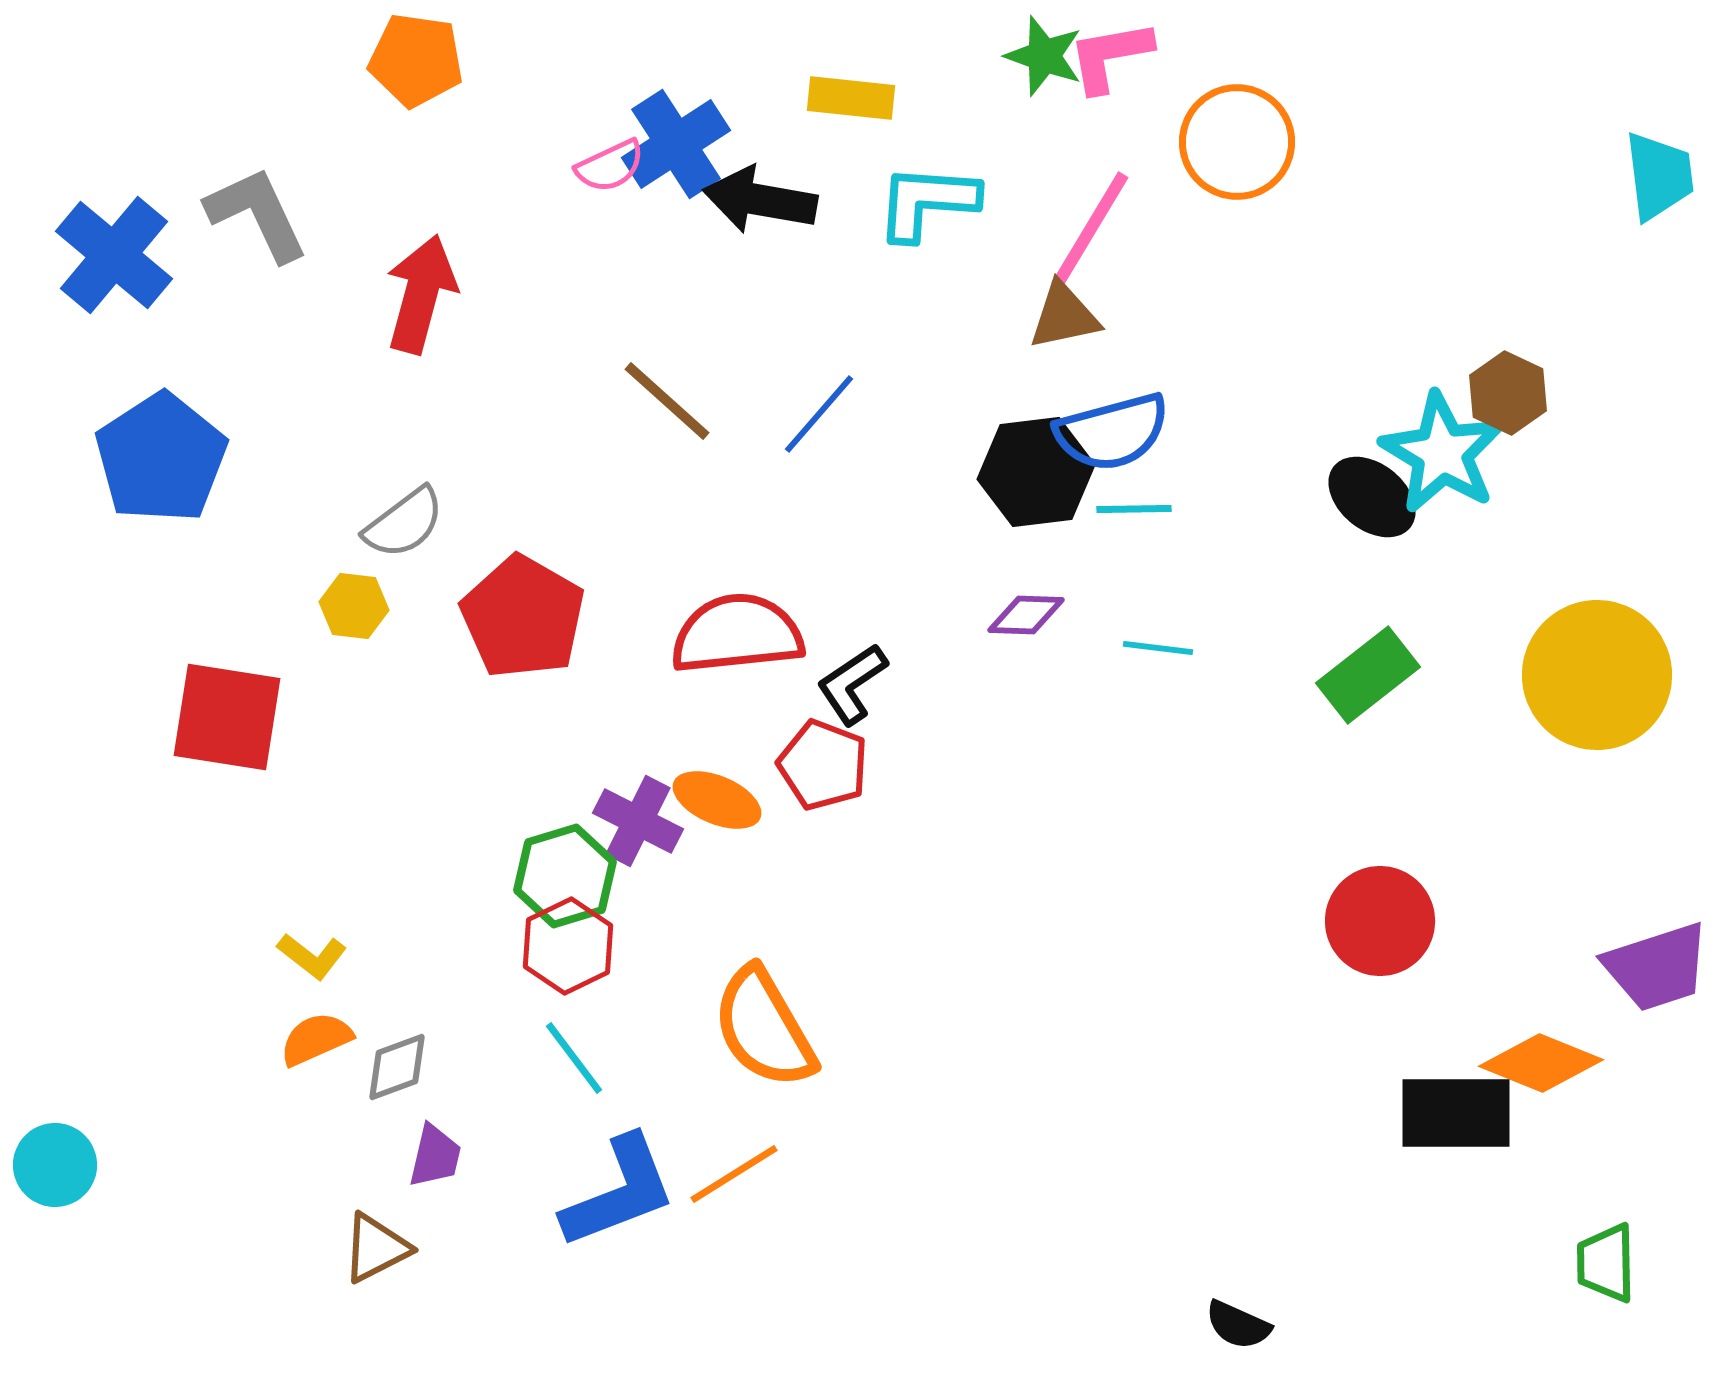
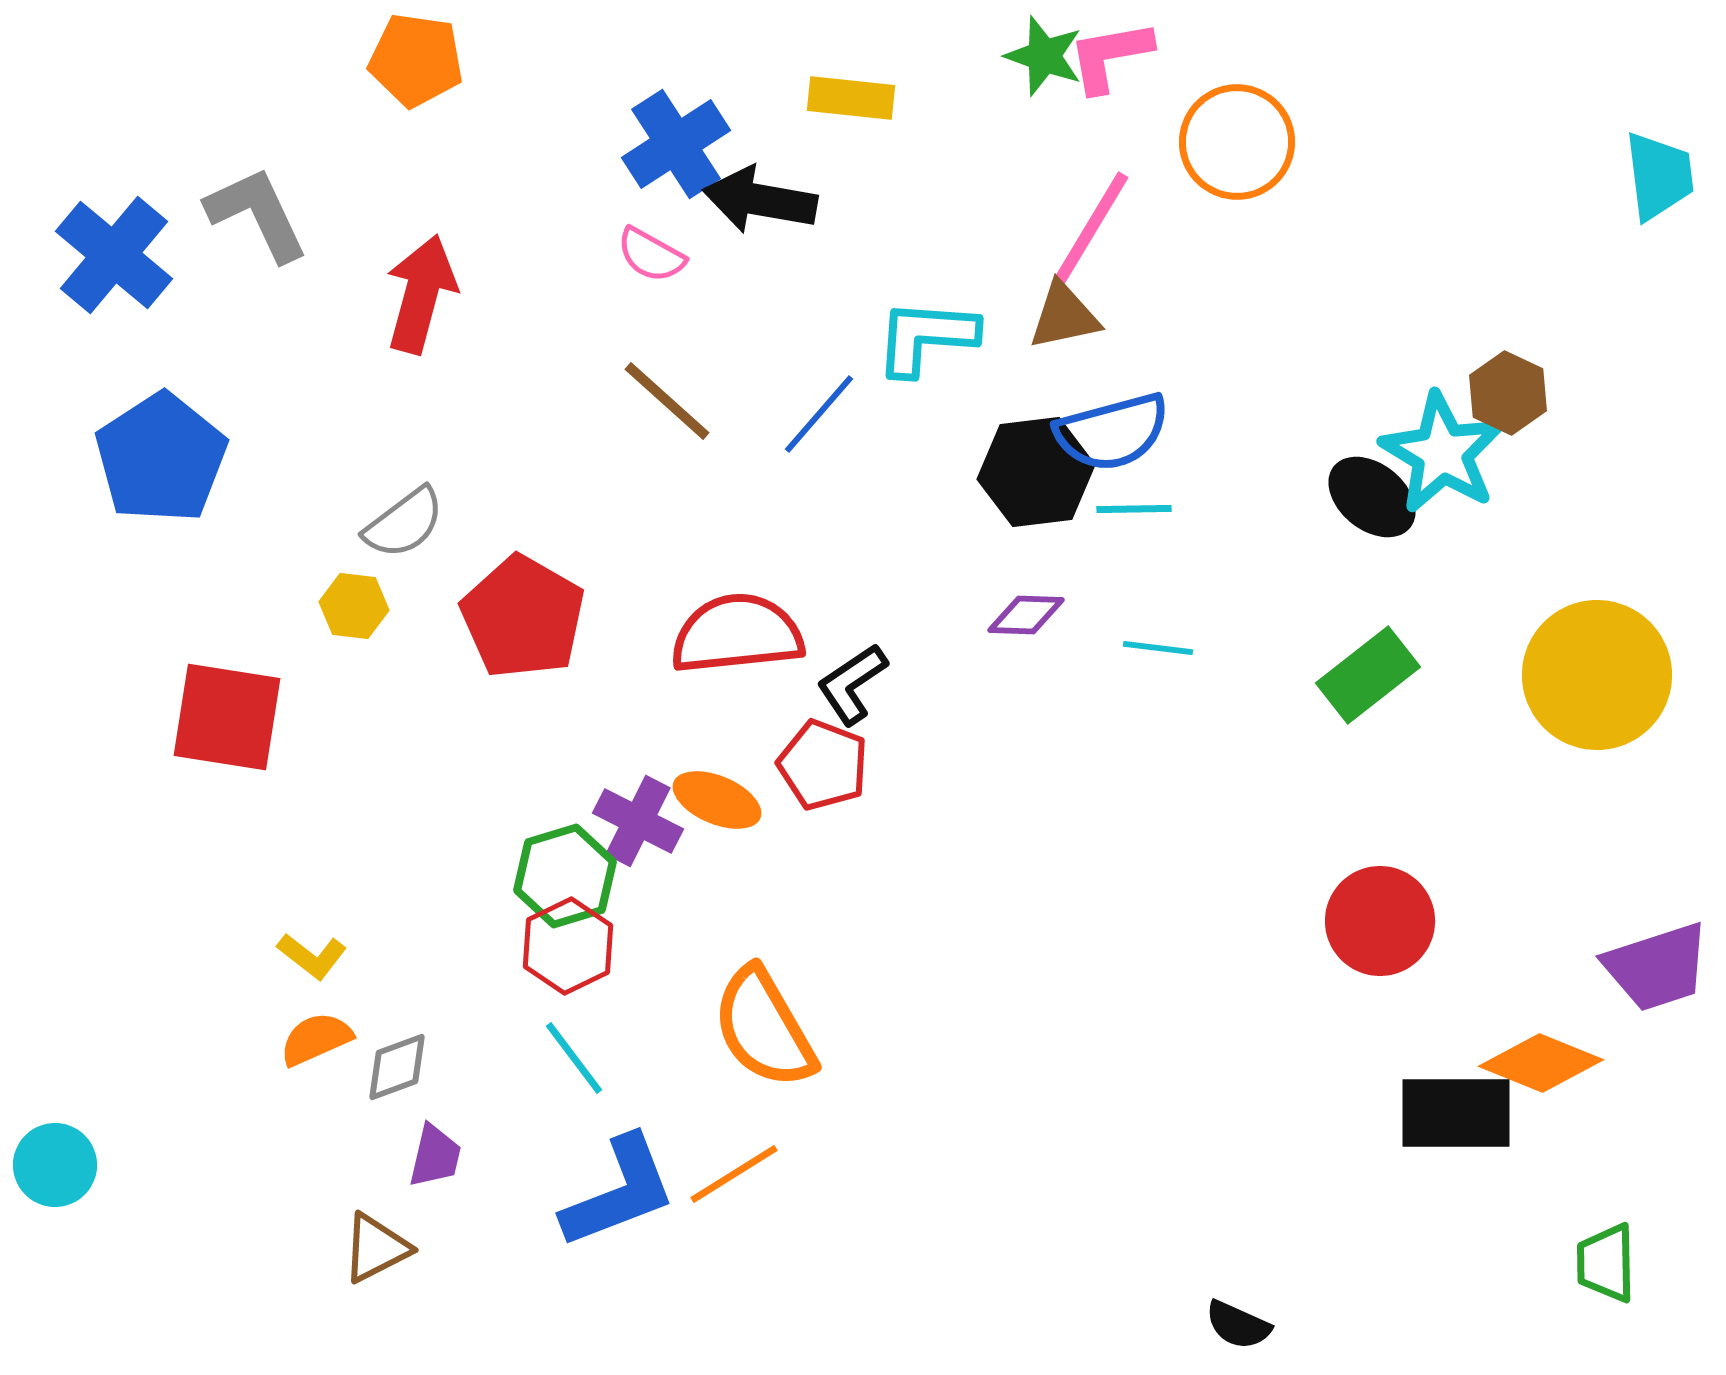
pink semicircle at (610, 166): moved 41 px right, 89 px down; rotated 54 degrees clockwise
cyan L-shape at (927, 202): moved 1 px left, 135 px down
